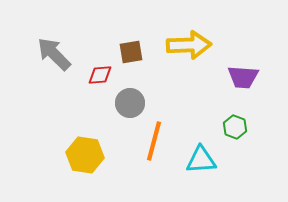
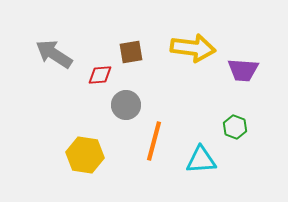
yellow arrow: moved 4 px right, 3 px down; rotated 9 degrees clockwise
gray arrow: rotated 12 degrees counterclockwise
purple trapezoid: moved 7 px up
gray circle: moved 4 px left, 2 px down
